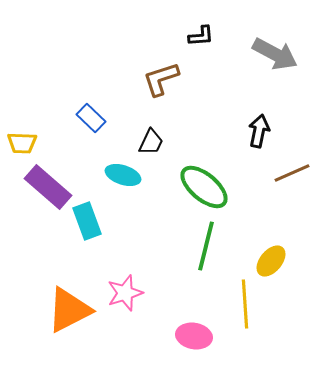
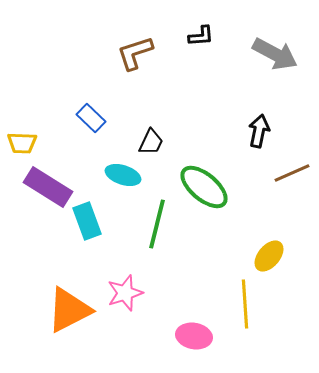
brown L-shape: moved 26 px left, 26 px up
purple rectangle: rotated 9 degrees counterclockwise
green line: moved 49 px left, 22 px up
yellow ellipse: moved 2 px left, 5 px up
